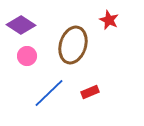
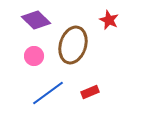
purple diamond: moved 15 px right, 5 px up; rotated 12 degrees clockwise
pink circle: moved 7 px right
blue line: moved 1 px left; rotated 8 degrees clockwise
